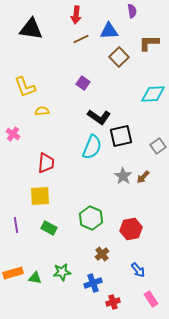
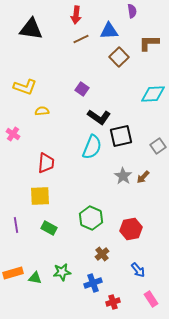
purple square: moved 1 px left, 6 px down
yellow L-shape: rotated 50 degrees counterclockwise
